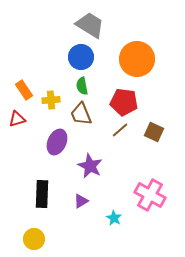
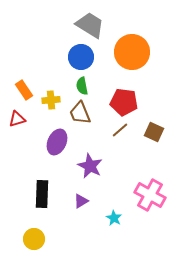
orange circle: moved 5 px left, 7 px up
brown trapezoid: moved 1 px left, 1 px up
